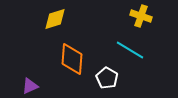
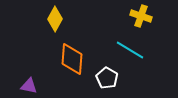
yellow diamond: rotated 45 degrees counterclockwise
purple triangle: moved 1 px left; rotated 36 degrees clockwise
